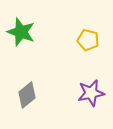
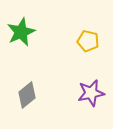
green star: rotated 28 degrees clockwise
yellow pentagon: moved 1 px down
